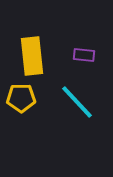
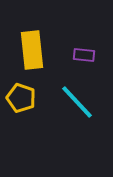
yellow rectangle: moved 6 px up
yellow pentagon: rotated 20 degrees clockwise
